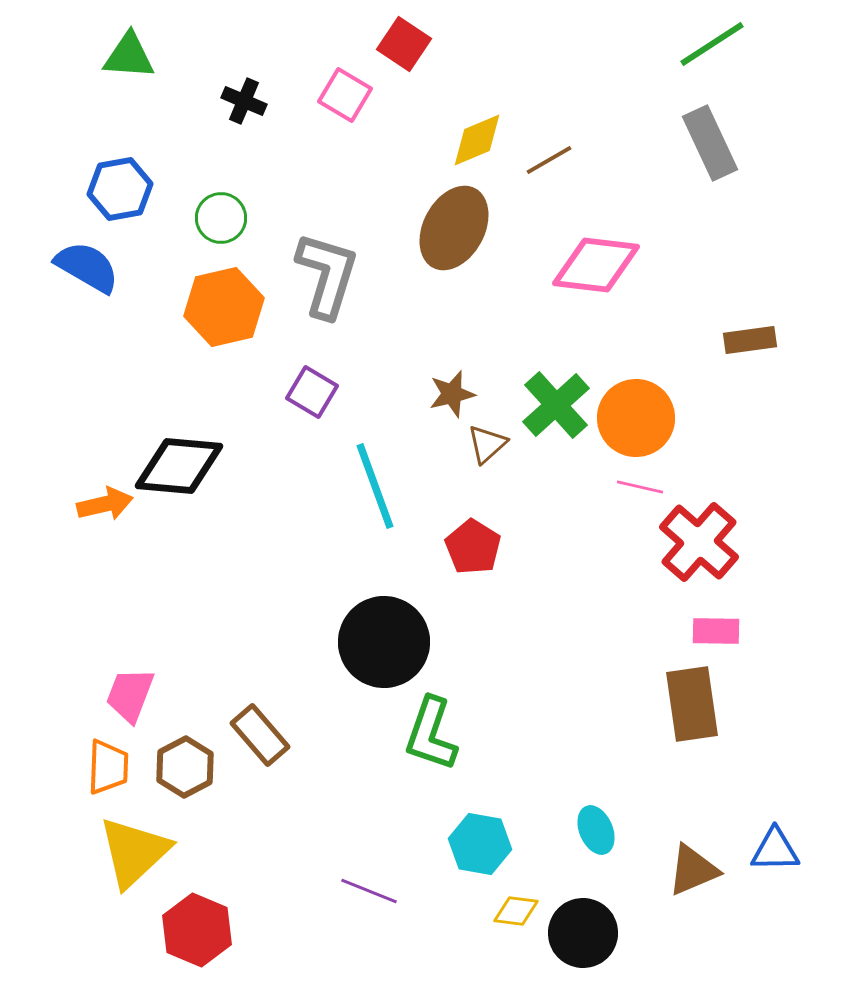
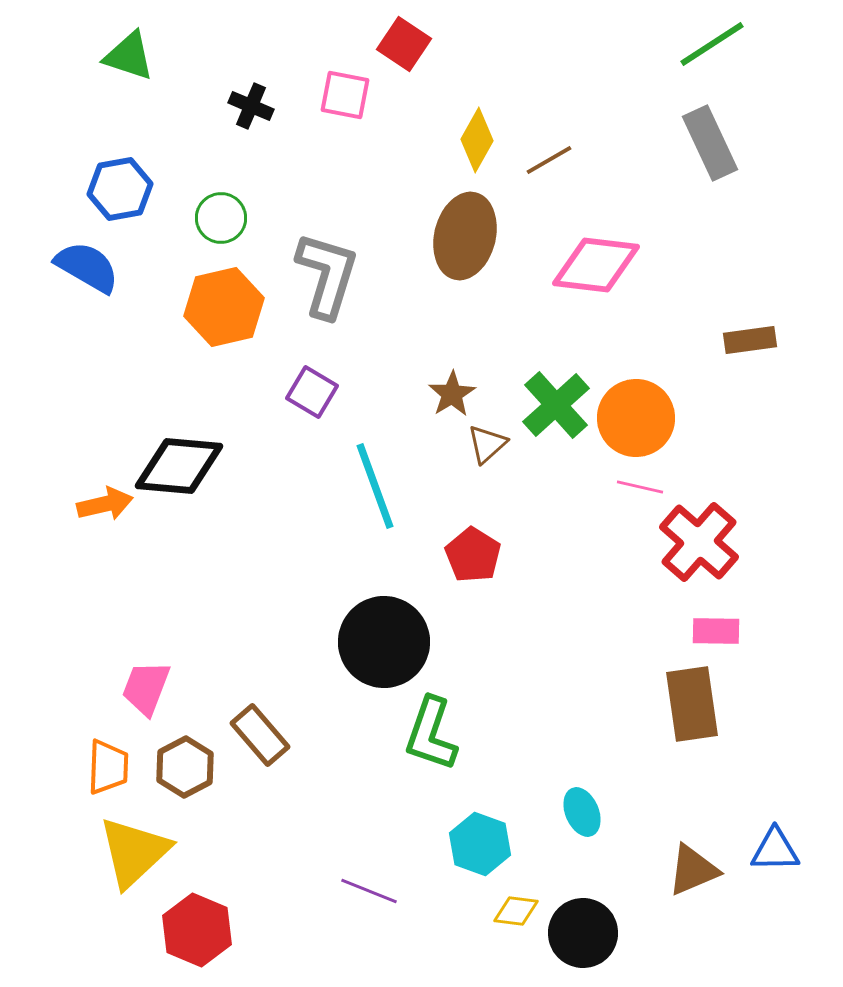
green triangle at (129, 56): rotated 14 degrees clockwise
pink square at (345, 95): rotated 20 degrees counterclockwise
black cross at (244, 101): moved 7 px right, 5 px down
yellow diamond at (477, 140): rotated 38 degrees counterclockwise
brown ellipse at (454, 228): moved 11 px right, 8 px down; rotated 14 degrees counterclockwise
brown star at (452, 394): rotated 18 degrees counterclockwise
red pentagon at (473, 547): moved 8 px down
pink trapezoid at (130, 695): moved 16 px right, 7 px up
cyan ellipse at (596, 830): moved 14 px left, 18 px up
cyan hexagon at (480, 844): rotated 10 degrees clockwise
